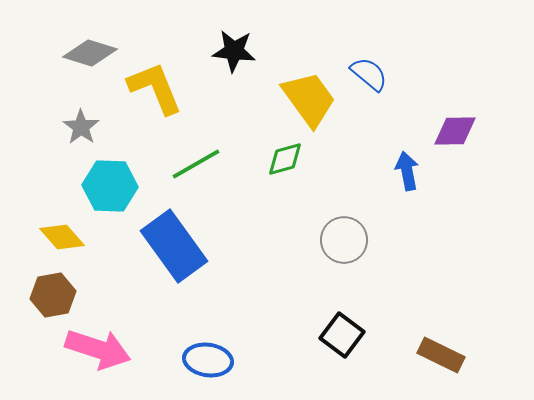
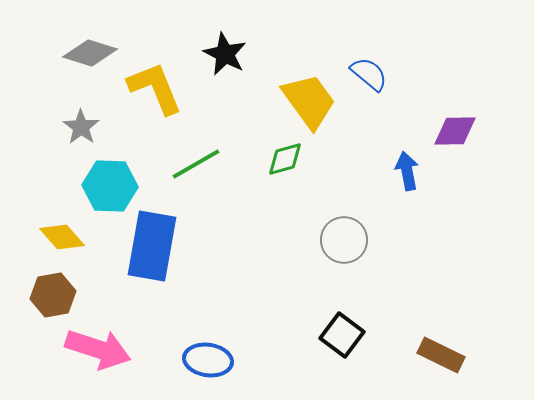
black star: moved 9 px left, 3 px down; rotated 21 degrees clockwise
yellow trapezoid: moved 2 px down
blue rectangle: moved 22 px left; rotated 46 degrees clockwise
